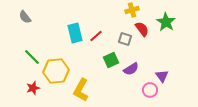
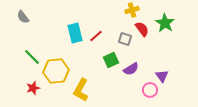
gray semicircle: moved 2 px left
green star: moved 1 px left, 1 px down
